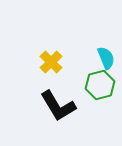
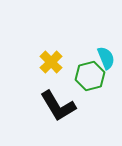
green hexagon: moved 10 px left, 9 px up
